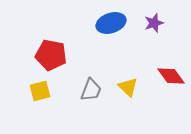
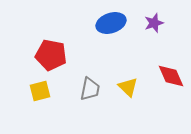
red diamond: rotated 12 degrees clockwise
gray trapezoid: moved 1 px left, 1 px up; rotated 10 degrees counterclockwise
